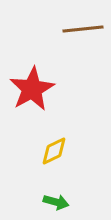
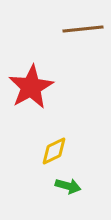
red star: moved 1 px left, 2 px up
green arrow: moved 12 px right, 16 px up
